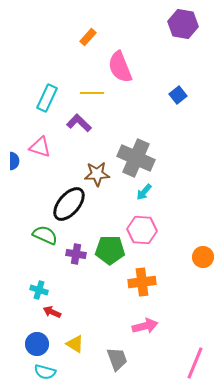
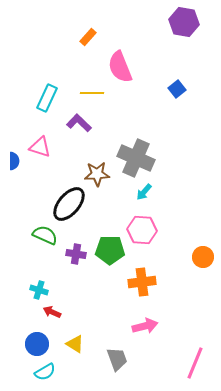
purple hexagon: moved 1 px right, 2 px up
blue square: moved 1 px left, 6 px up
cyan semicircle: rotated 45 degrees counterclockwise
